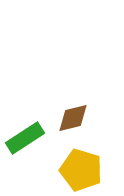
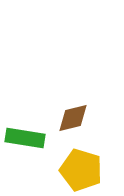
green rectangle: rotated 42 degrees clockwise
